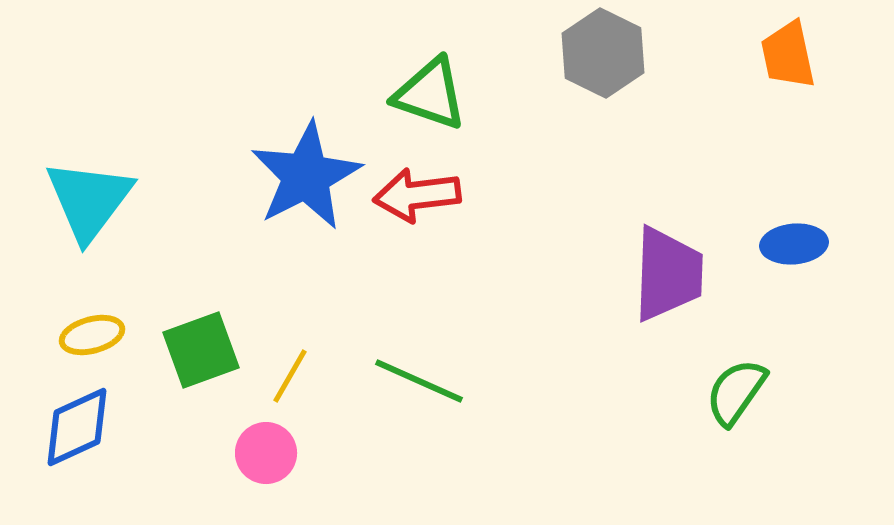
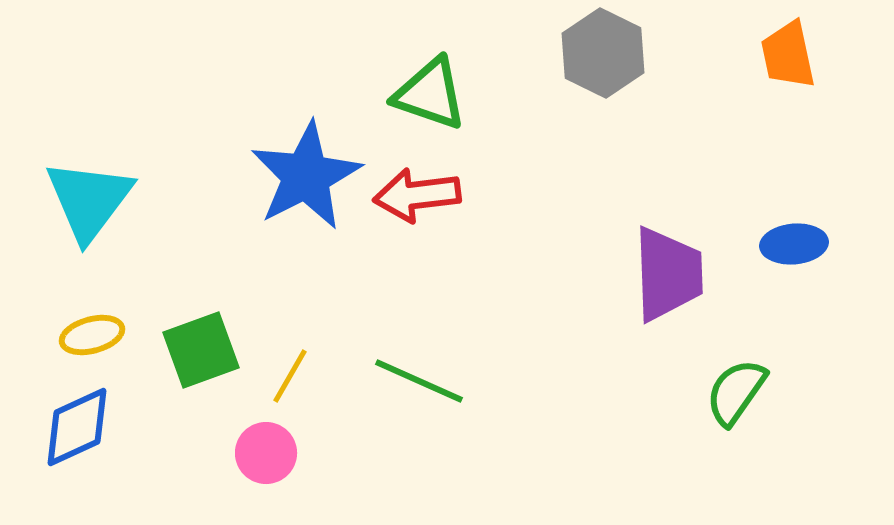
purple trapezoid: rotated 4 degrees counterclockwise
